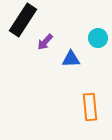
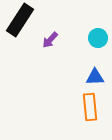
black rectangle: moved 3 px left
purple arrow: moved 5 px right, 2 px up
blue triangle: moved 24 px right, 18 px down
